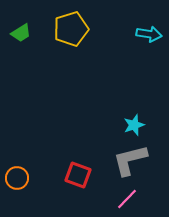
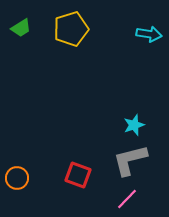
green trapezoid: moved 5 px up
